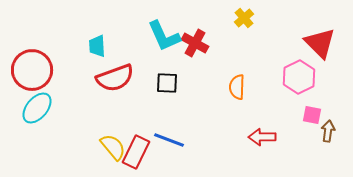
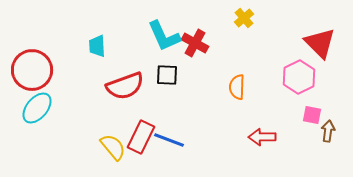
red semicircle: moved 10 px right, 8 px down
black square: moved 8 px up
red rectangle: moved 5 px right, 15 px up
